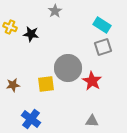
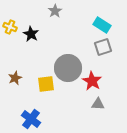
black star: rotated 21 degrees clockwise
brown star: moved 2 px right, 7 px up; rotated 16 degrees counterclockwise
gray triangle: moved 6 px right, 17 px up
